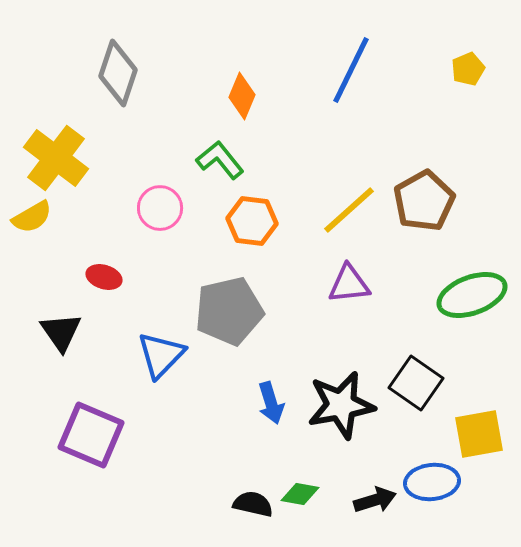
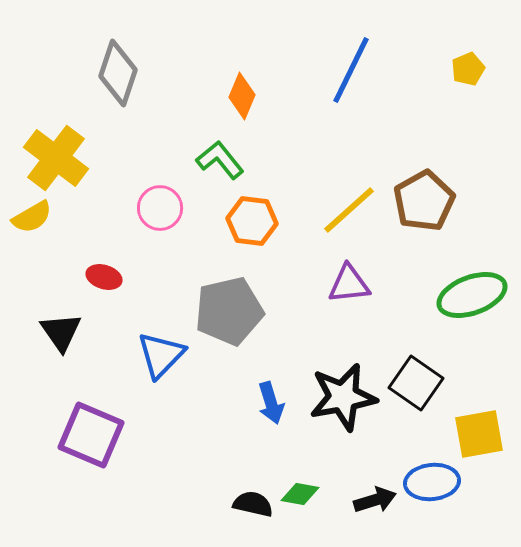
black star: moved 2 px right, 8 px up
